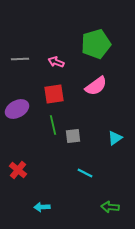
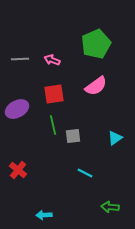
green pentagon: rotated 8 degrees counterclockwise
pink arrow: moved 4 px left, 2 px up
cyan arrow: moved 2 px right, 8 px down
